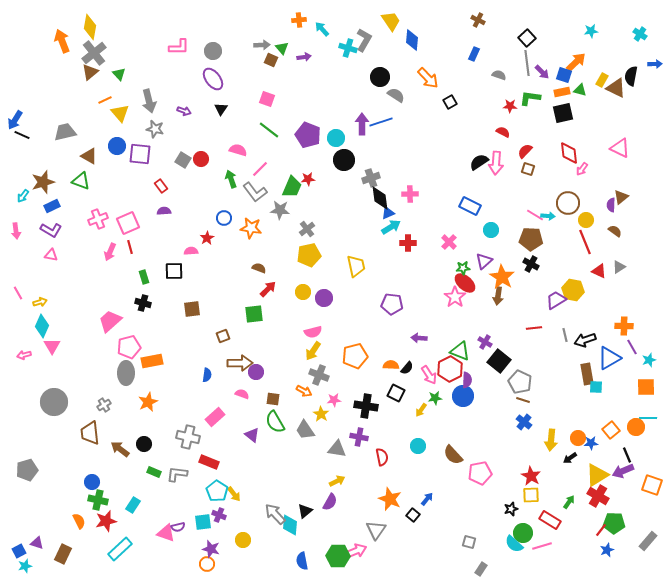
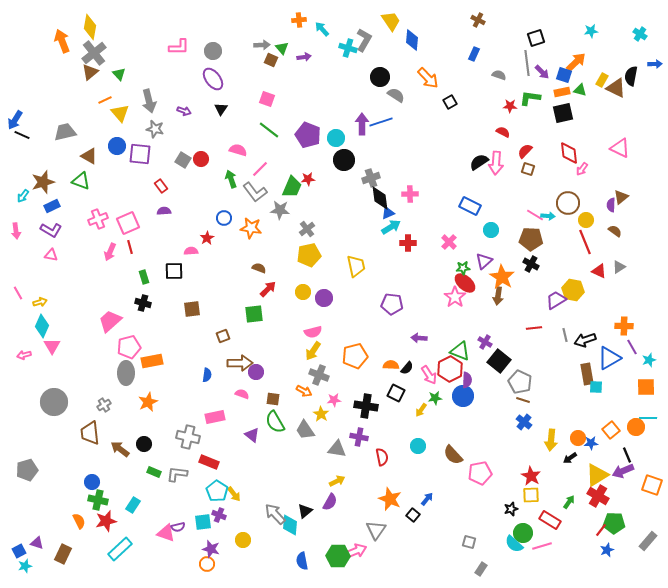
black square at (527, 38): moved 9 px right; rotated 24 degrees clockwise
pink rectangle at (215, 417): rotated 30 degrees clockwise
